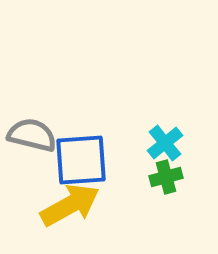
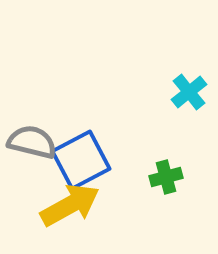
gray semicircle: moved 7 px down
cyan cross: moved 24 px right, 51 px up
blue square: rotated 24 degrees counterclockwise
